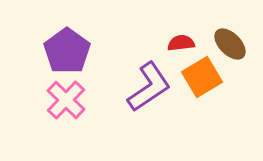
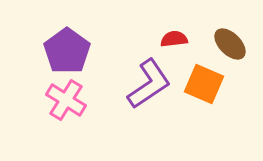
red semicircle: moved 7 px left, 4 px up
orange square: moved 2 px right, 7 px down; rotated 36 degrees counterclockwise
purple L-shape: moved 3 px up
pink cross: rotated 12 degrees counterclockwise
